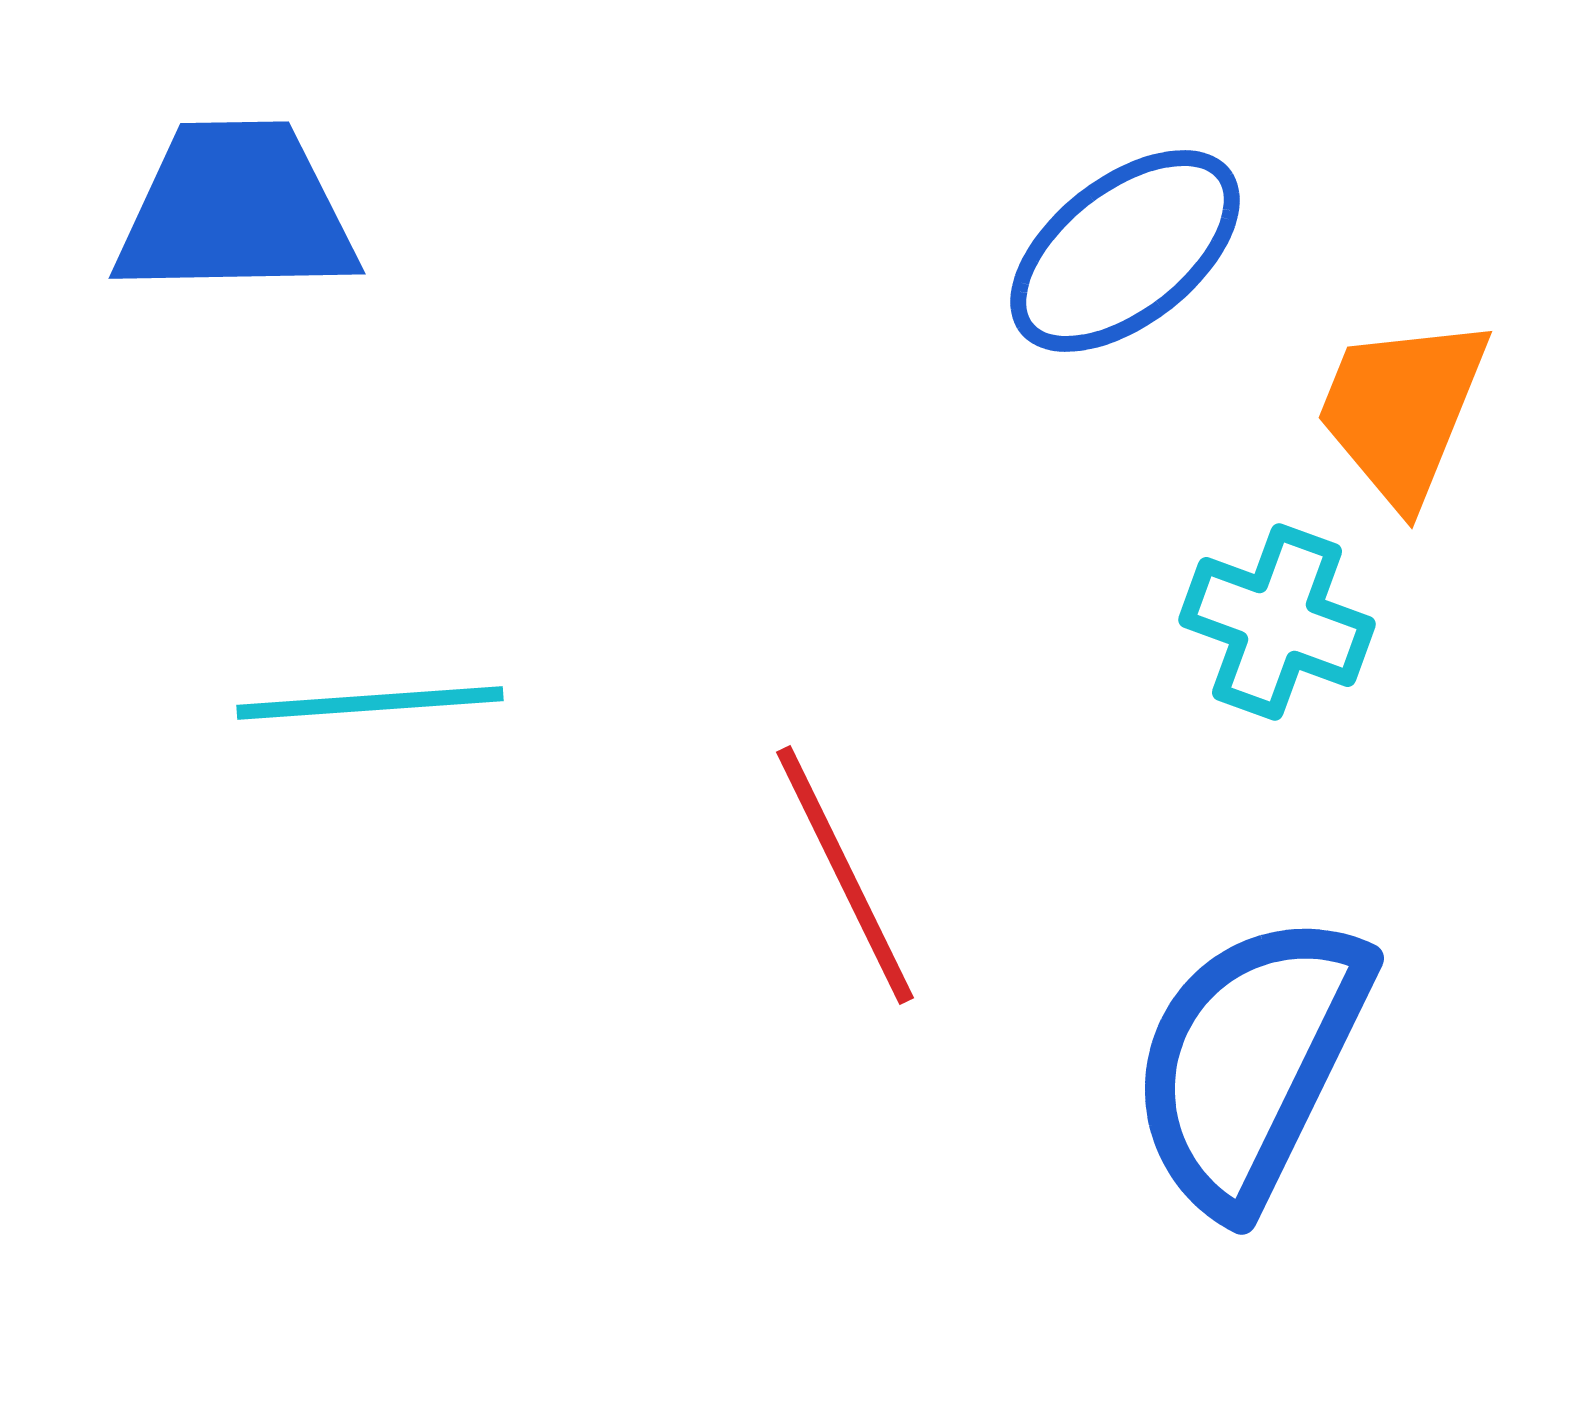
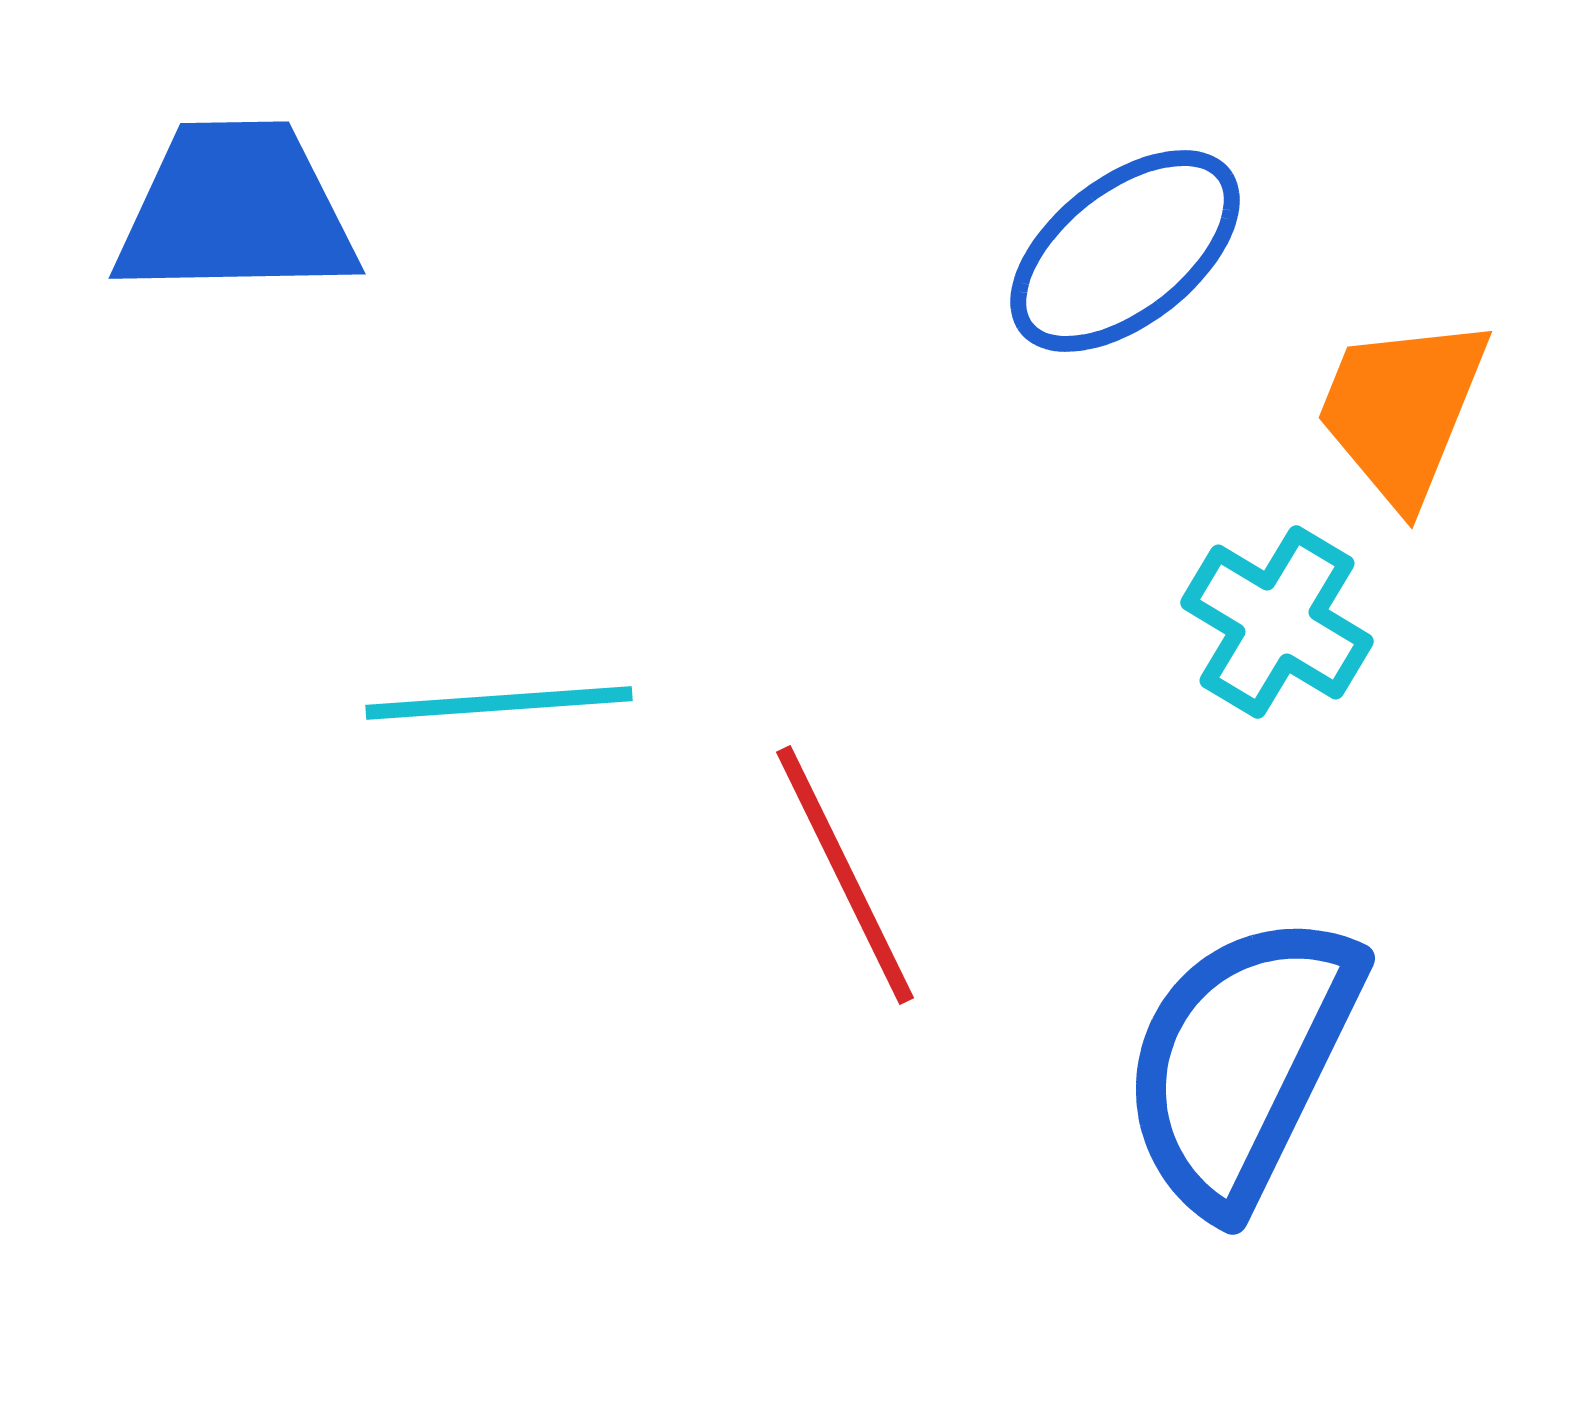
cyan cross: rotated 11 degrees clockwise
cyan line: moved 129 px right
blue semicircle: moved 9 px left
